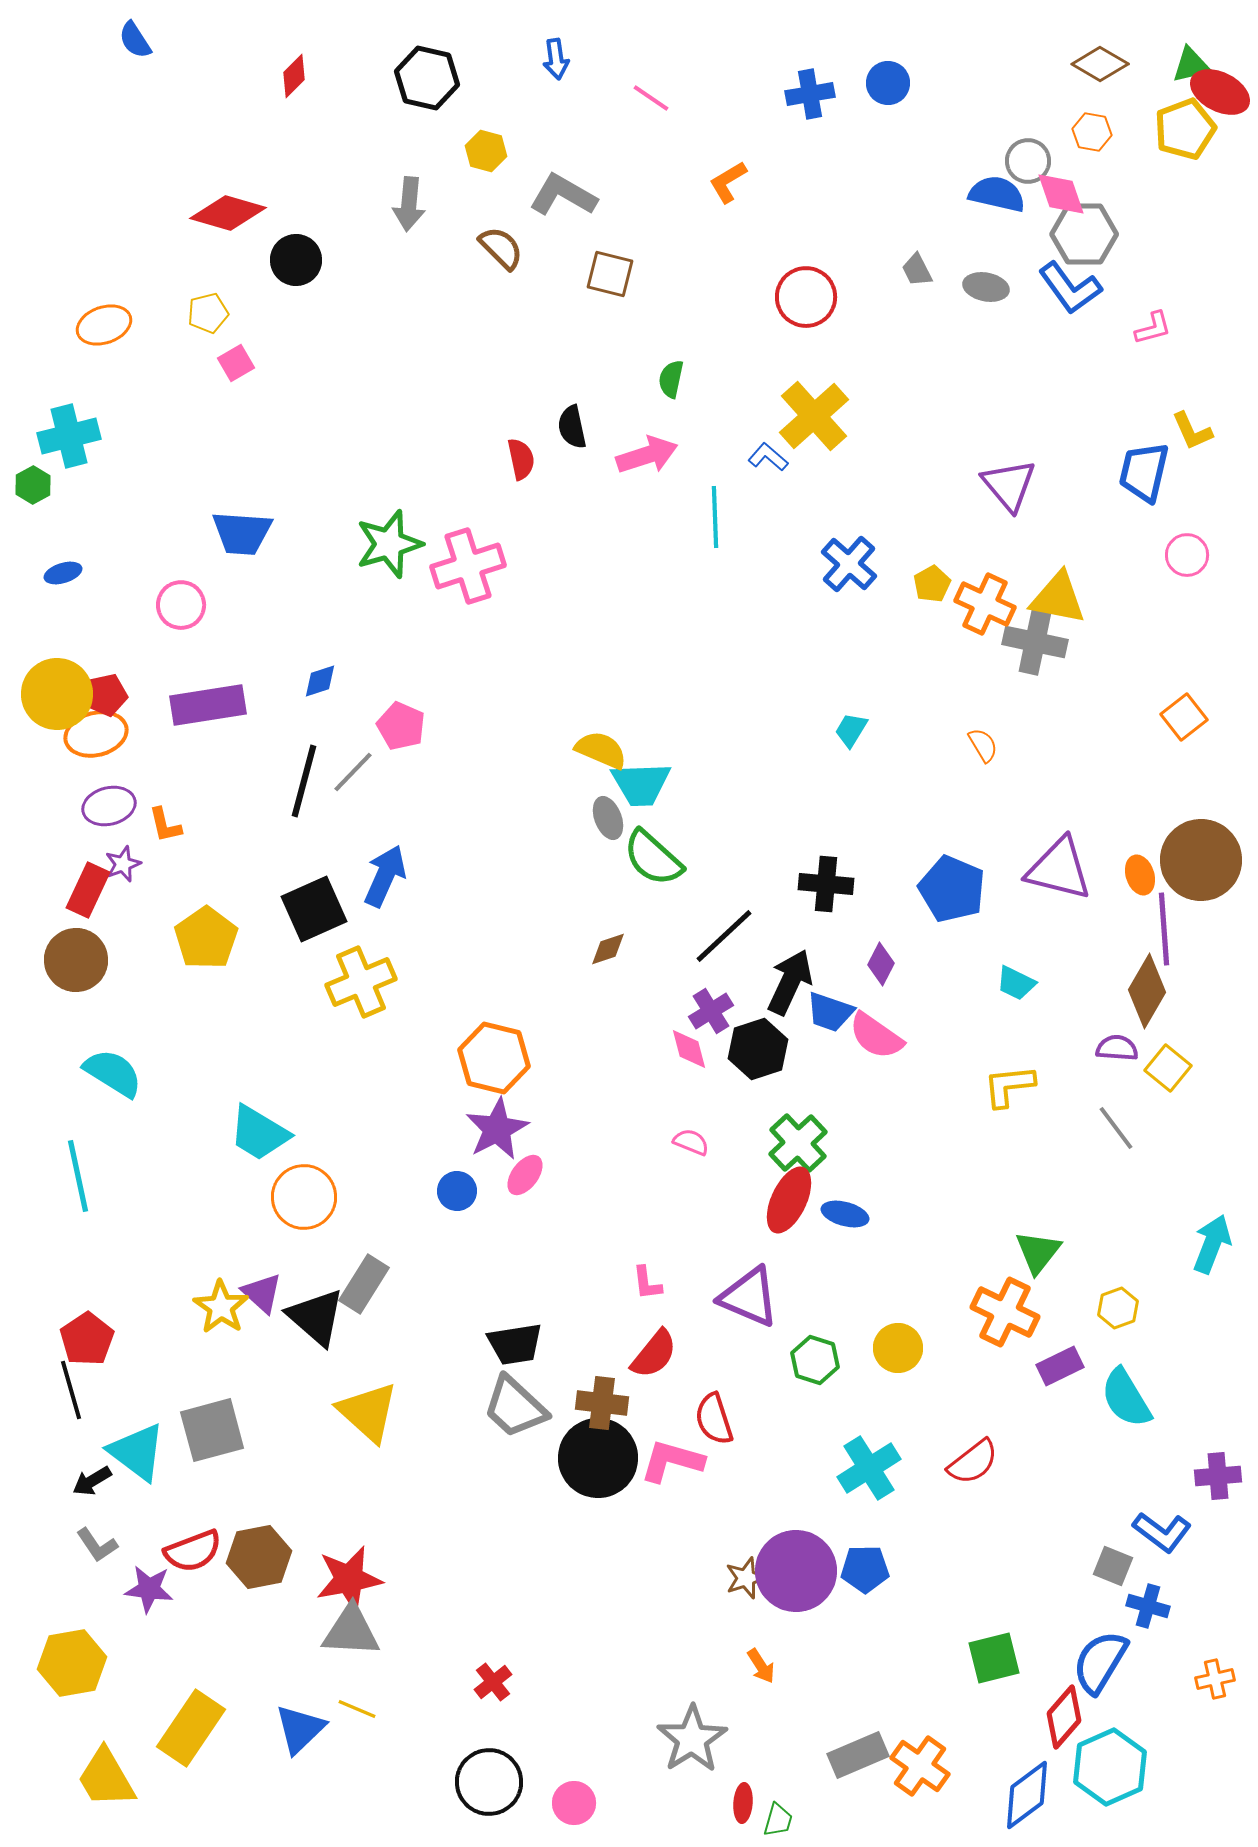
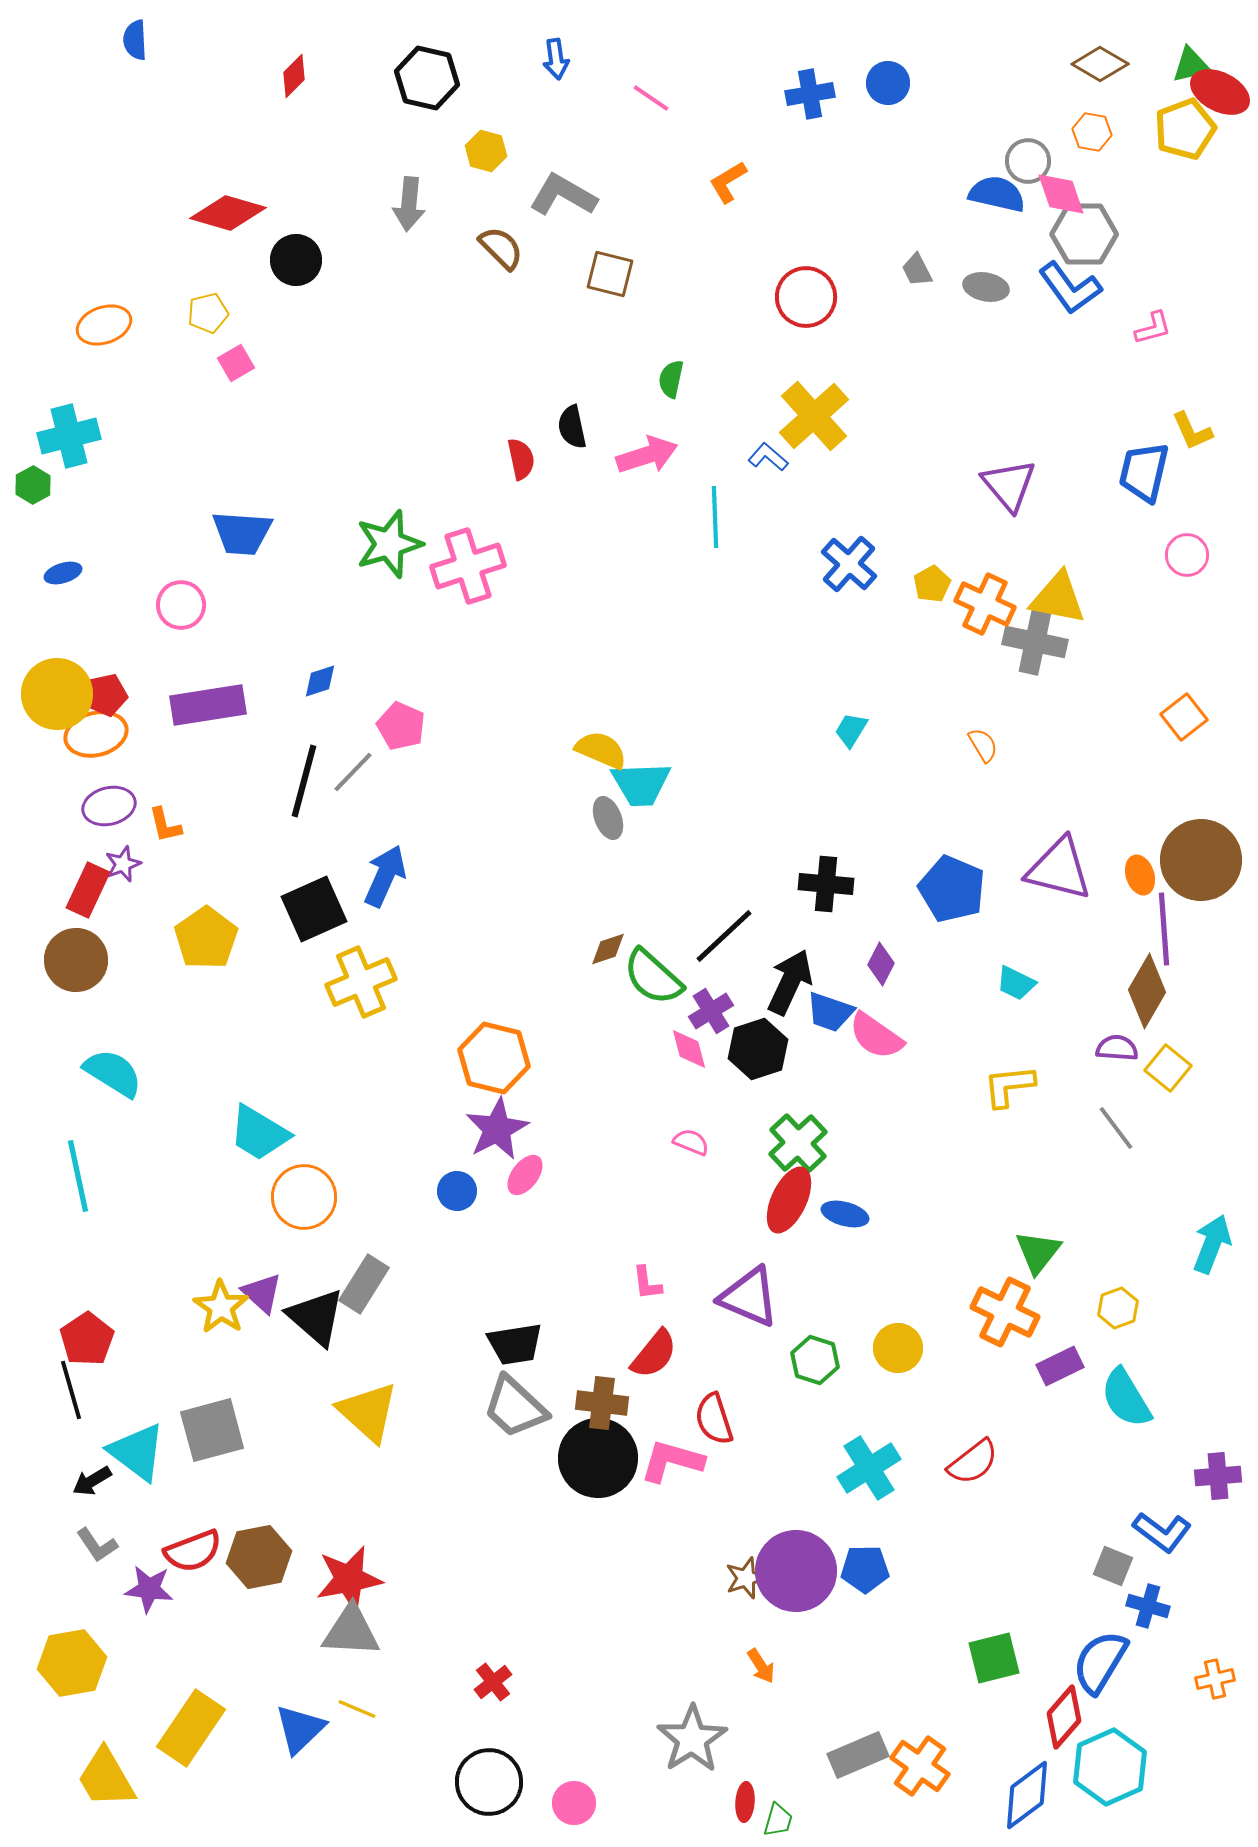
blue semicircle at (135, 40): rotated 30 degrees clockwise
green semicircle at (653, 858): moved 119 px down
red ellipse at (743, 1803): moved 2 px right, 1 px up
